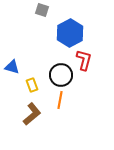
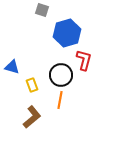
blue hexagon: moved 3 px left; rotated 12 degrees clockwise
brown L-shape: moved 3 px down
